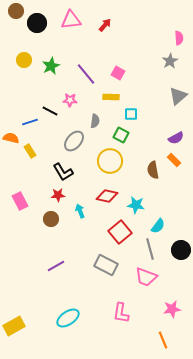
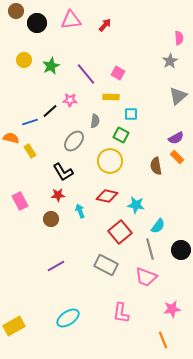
black line at (50, 111): rotated 70 degrees counterclockwise
orange rectangle at (174, 160): moved 3 px right, 3 px up
brown semicircle at (153, 170): moved 3 px right, 4 px up
